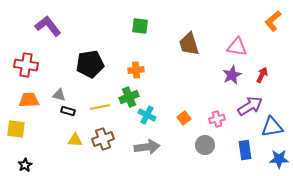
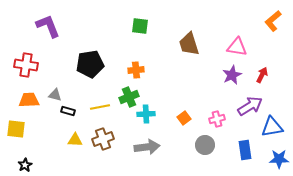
purple L-shape: rotated 16 degrees clockwise
gray triangle: moved 4 px left
cyan cross: moved 1 px left, 1 px up; rotated 30 degrees counterclockwise
